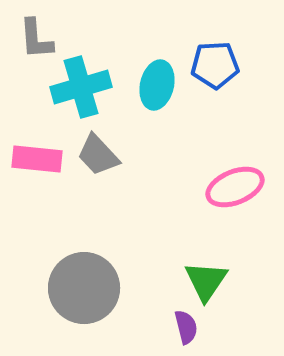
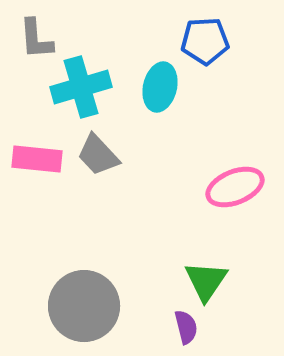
blue pentagon: moved 10 px left, 24 px up
cyan ellipse: moved 3 px right, 2 px down
gray circle: moved 18 px down
